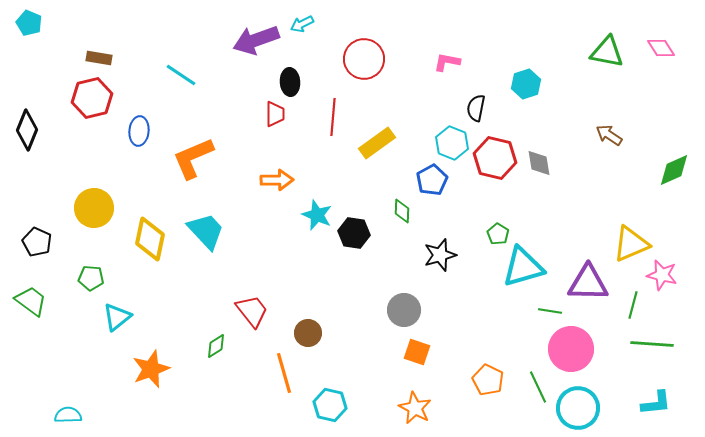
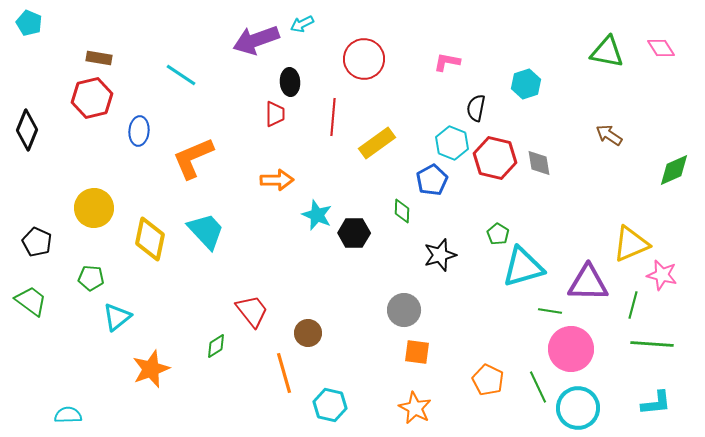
black hexagon at (354, 233): rotated 8 degrees counterclockwise
orange square at (417, 352): rotated 12 degrees counterclockwise
